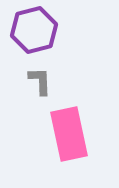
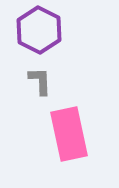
purple hexagon: moved 5 px right; rotated 18 degrees counterclockwise
